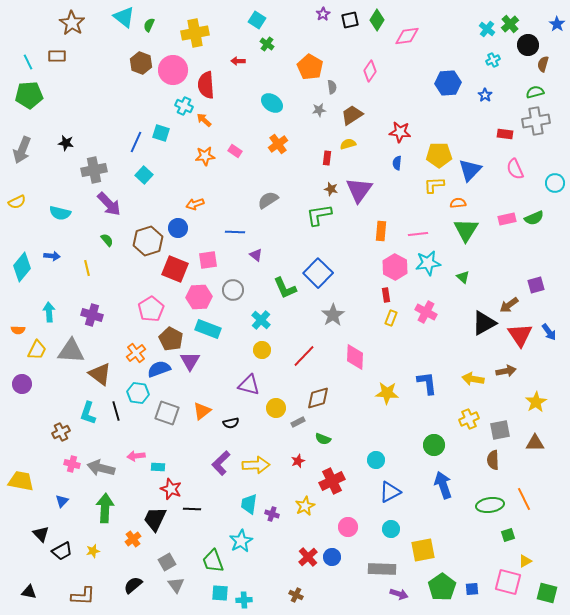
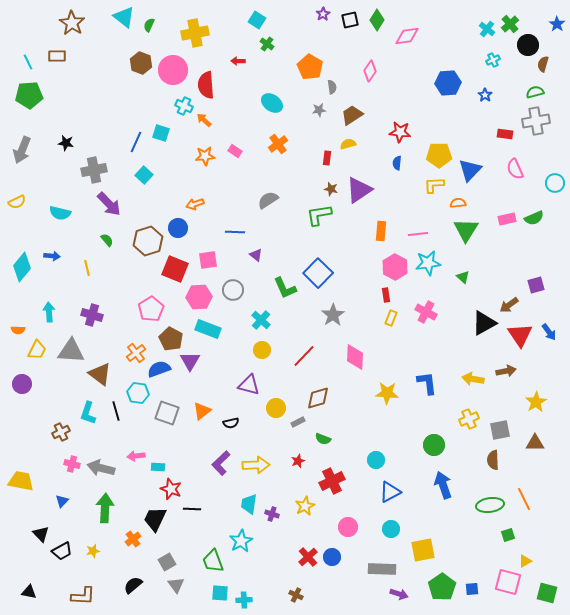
purple triangle at (359, 190): rotated 20 degrees clockwise
